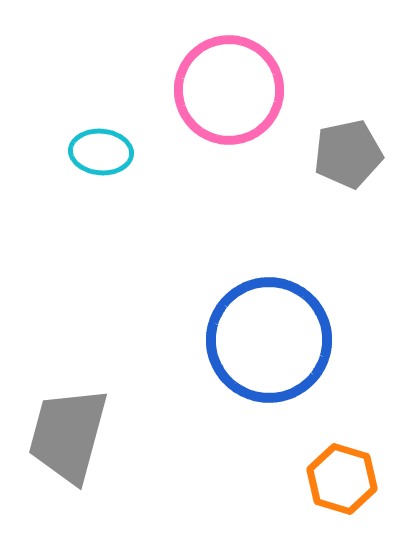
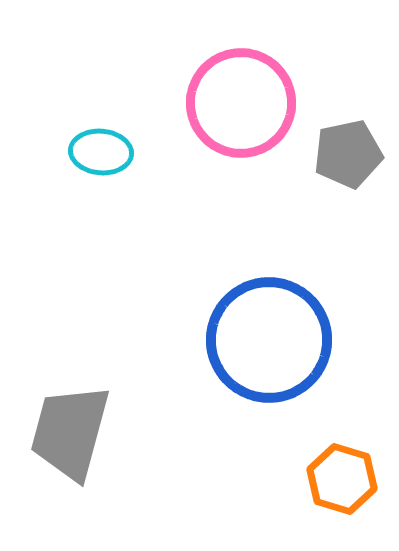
pink circle: moved 12 px right, 13 px down
gray trapezoid: moved 2 px right, 3 px up
